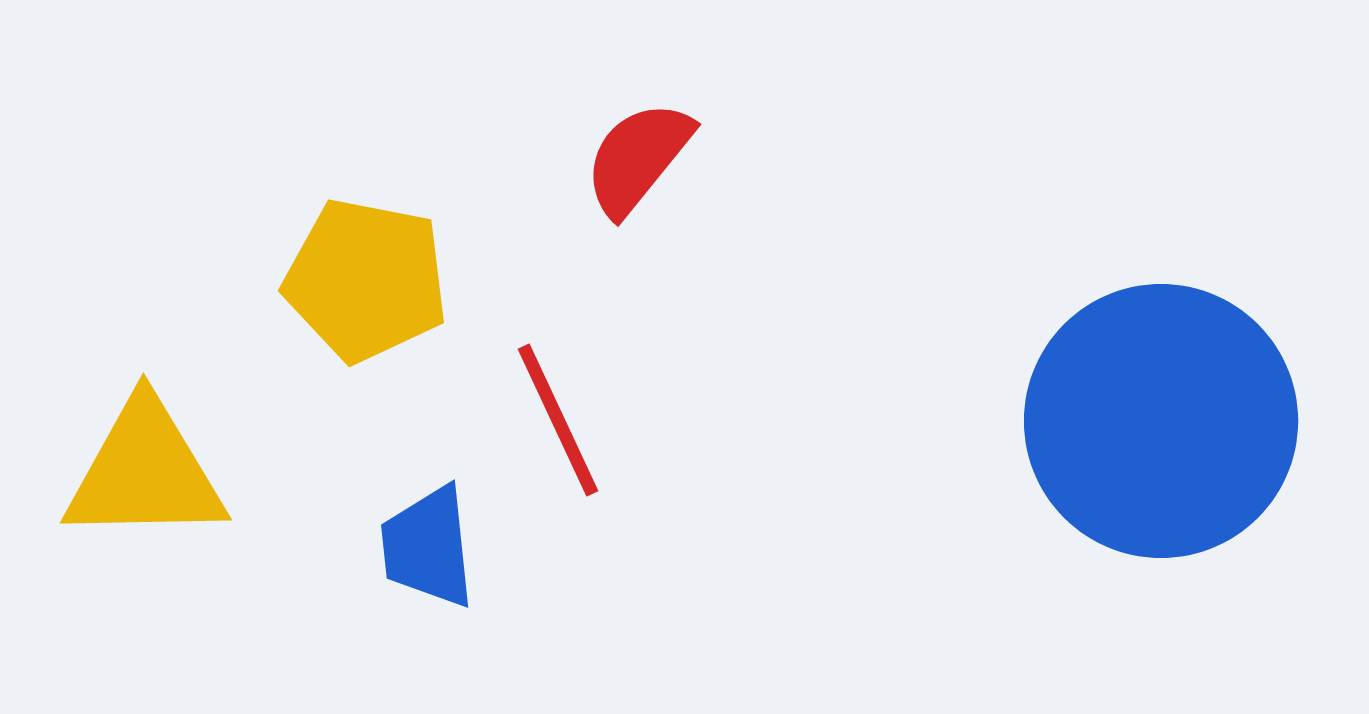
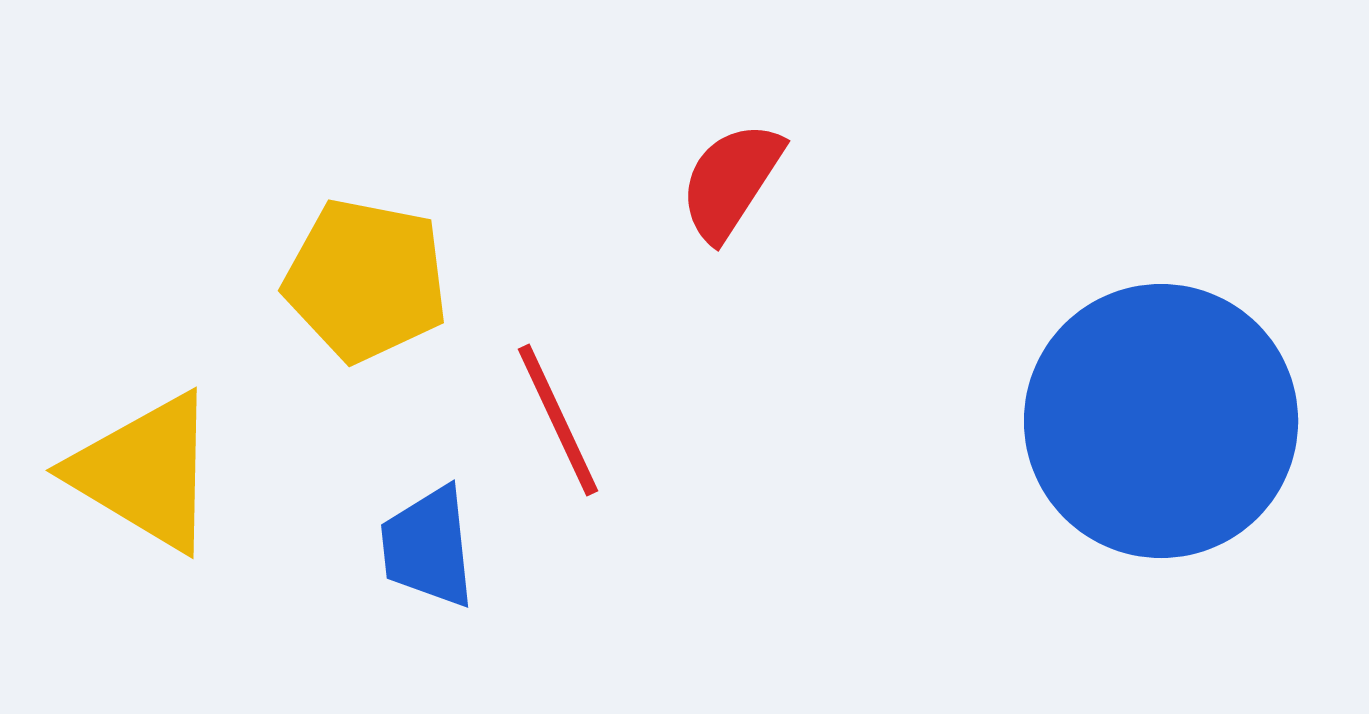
red semicircle: moved 93 px right, 23 px down; rotated 6 degrees counterclockwise
yellow triangle: rotated 32 degrees clockwise
